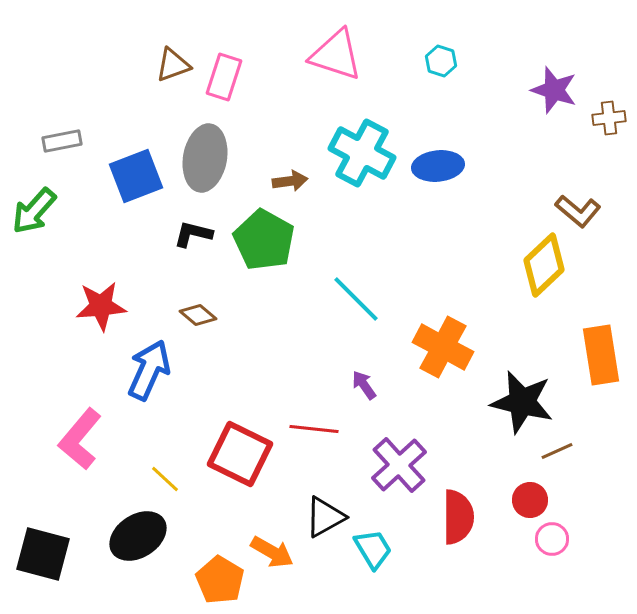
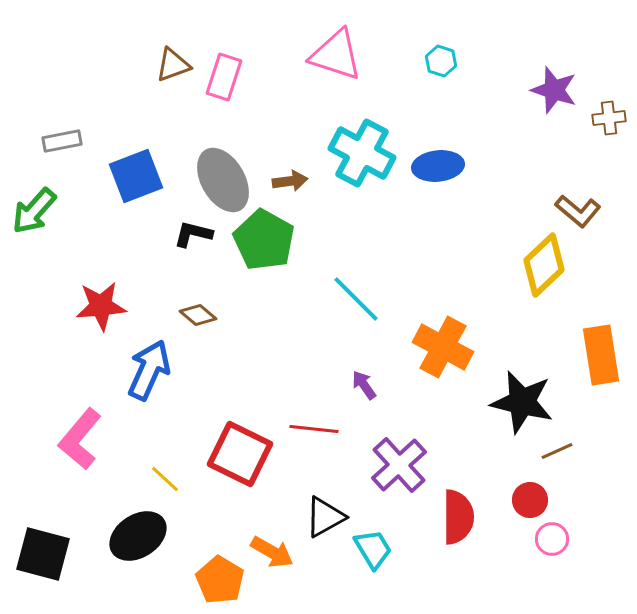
gray ellipse: moved 18 px right, 22 px down; rotated 40 degrees counterclockwise
